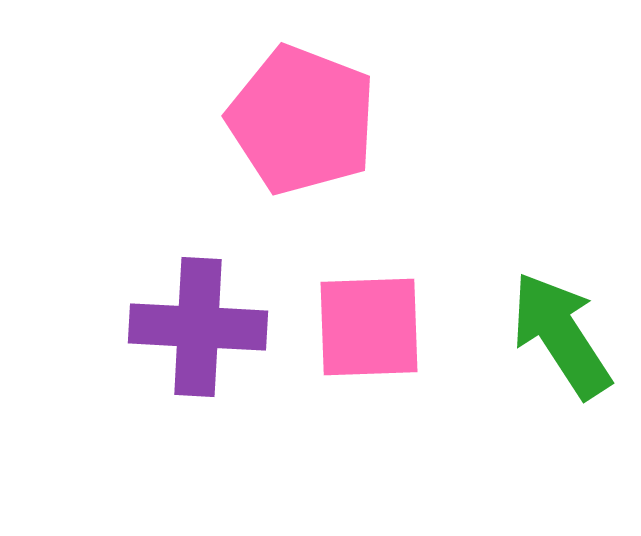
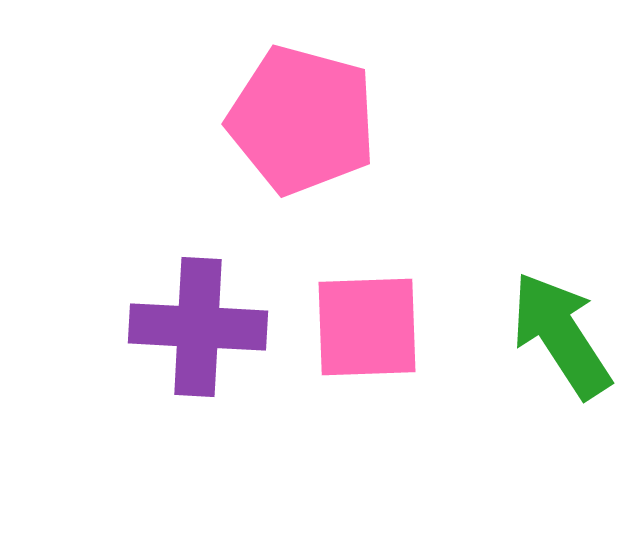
pink pentagon: rotated 6 degrees counterclockwise
pink square: moved 2 px left
